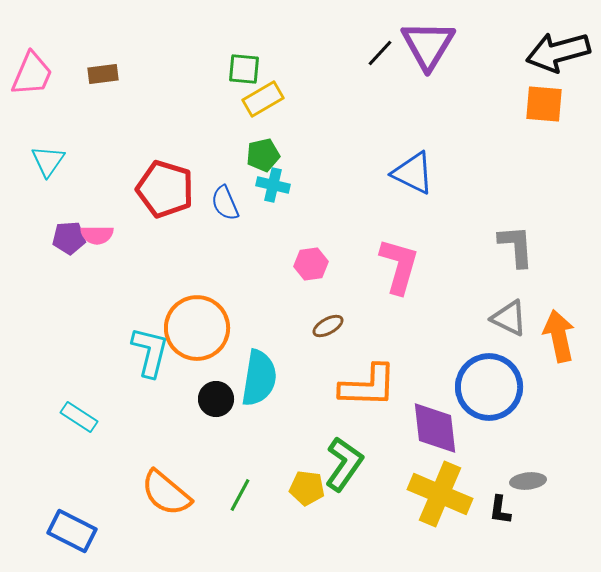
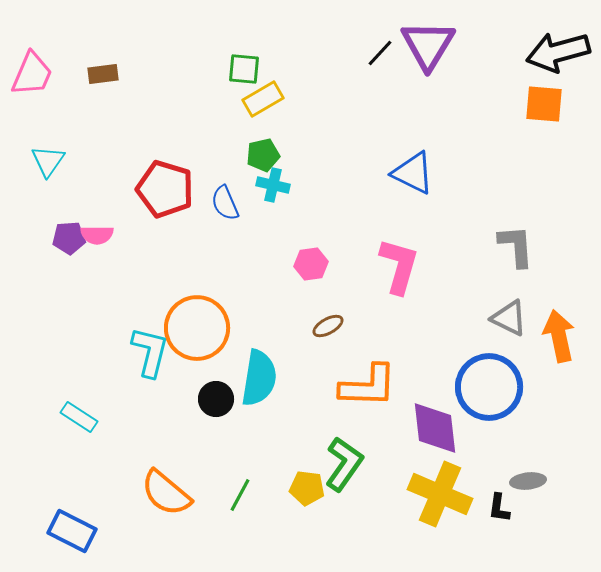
black L-shape: moved 1 px left, 2 px up
